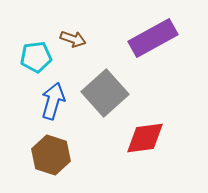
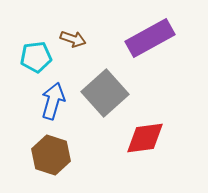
purple rectangle: moved 3 px left
